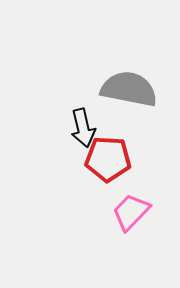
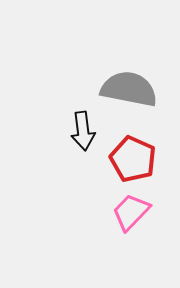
black arrow: moved 3 px down; rotated 6 degrees clockwise
red pentagon: moved 25 px right; rotated 21 degrees clockwise
